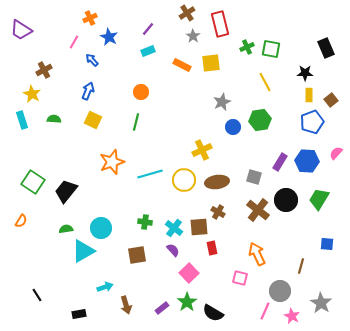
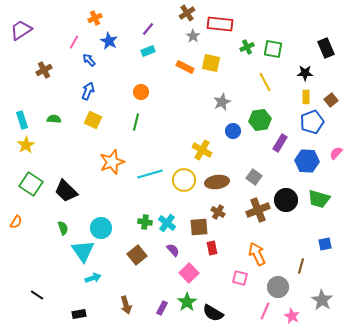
orange cross at (90, 18): moved 5 px right
red rectangle at (220, 24): rotated 70 degrees counterclockwise
purple trapezoid at (21, 30): rotated 115 degrees clockwise
blue star at (109, 37): moved 4 px down
green square at (271, 49): moved 2 px right
blue arrow at (92, 60): moved 3 px left
yellow square at (211, 63): rotated 18 degrees clockwise
orange rectangle at (182, 65): moved 3 px right, 2 px down
yellow star at (32, 94): moved 6 px left, 51 px down; rotated 12 degrees clockwise
yellow rectangle at (309, 95): moved 3 px left, 2 px down
blue circle at (233, 127): moved 4 px down
yellow cross at (202, 150): rotated 36 degrees counterclockwise
purple rectangle at (280, 162): moved 19 px up
gray square at (254, 177): rotated 21 degrees clockwise
green square at (33, 182): moved 2 px left, 2 px down
black trapezoid at (66, 191): rotated 85 degrees counterclockwise
green trapezoid at (319, 199): rotated 105 degrees counterclockwise
brown cross at (258, 210): rotated 30 degrees clockwise
orange semicircle at (21, 221): moved 5 px left, 1 px down
cyan cross at (174, 228): moved 7 px left, 5 px up
green semicircle at (66, 229): moved 3 px left, 1 px up; rotated 80 degrees clockwise
blue square at (327, 244): moved 2 px left; rotated 16 degrees counterclockwise
cyan triangle at (83, 251): rotated 35 degrees counterclockwise
brown square at (137, 255): rotated 30 degrees counterclockwise
cyan arrow at (105, 287): moved 12 px left, 9 px up
gray circle at (280, 291): moved 2 px left, 4 px up
black line at (37, 295): rotated 24 degrees counterclockwise
gray star at (321, 303): moved 1 px right, 3 px up
purple rectangle at (162, 308): rotated 24 degrees counterclockwise
